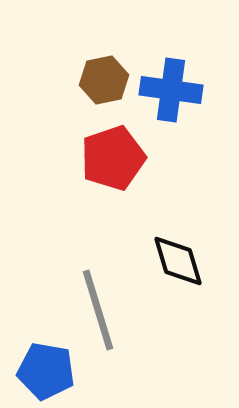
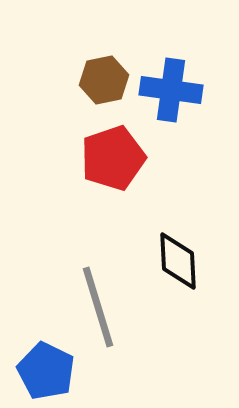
black diamond: rotated 14 degrees clockwise
gray line: moved 3 px up
blue pentagon: rotated 16 degrees clockwise
